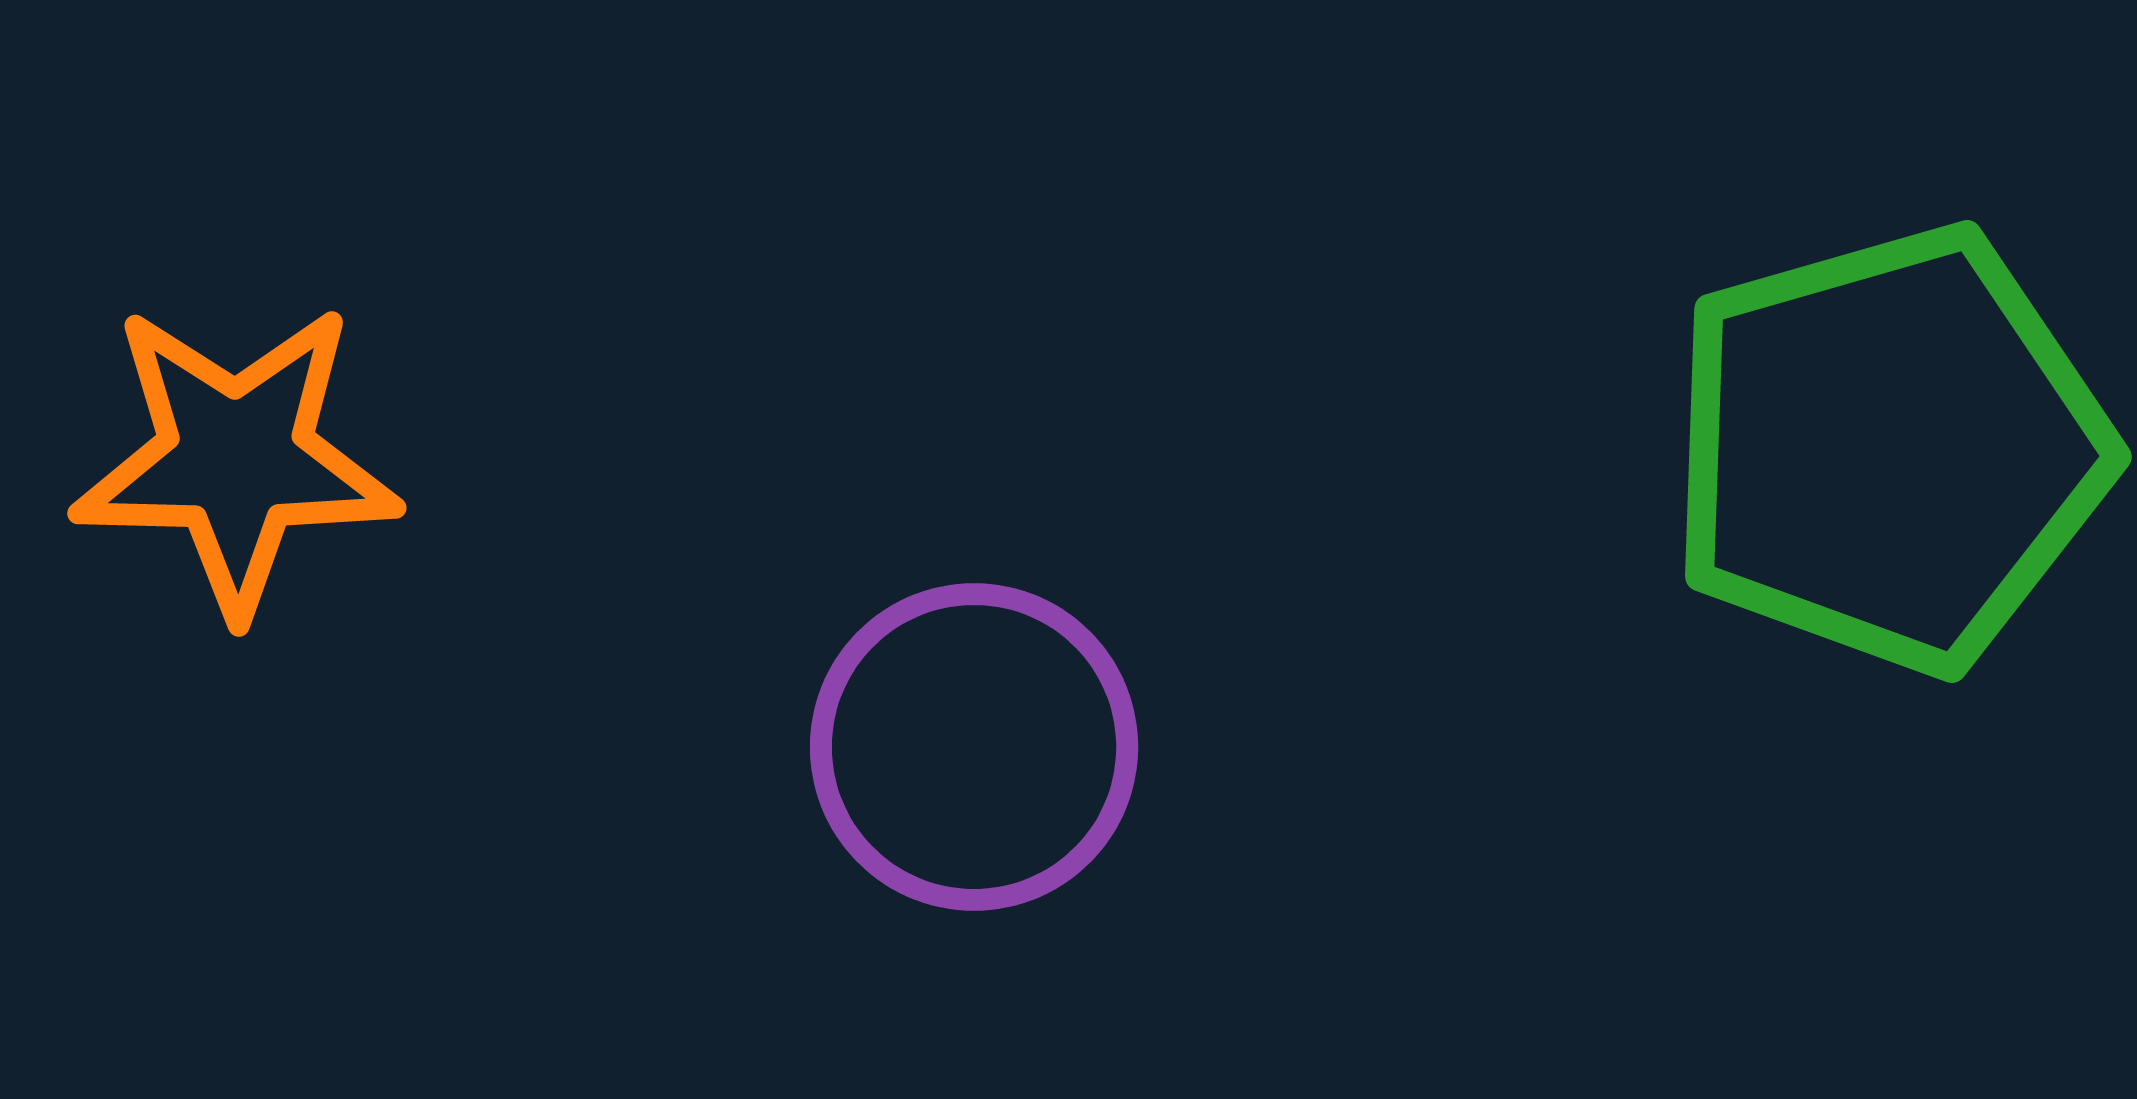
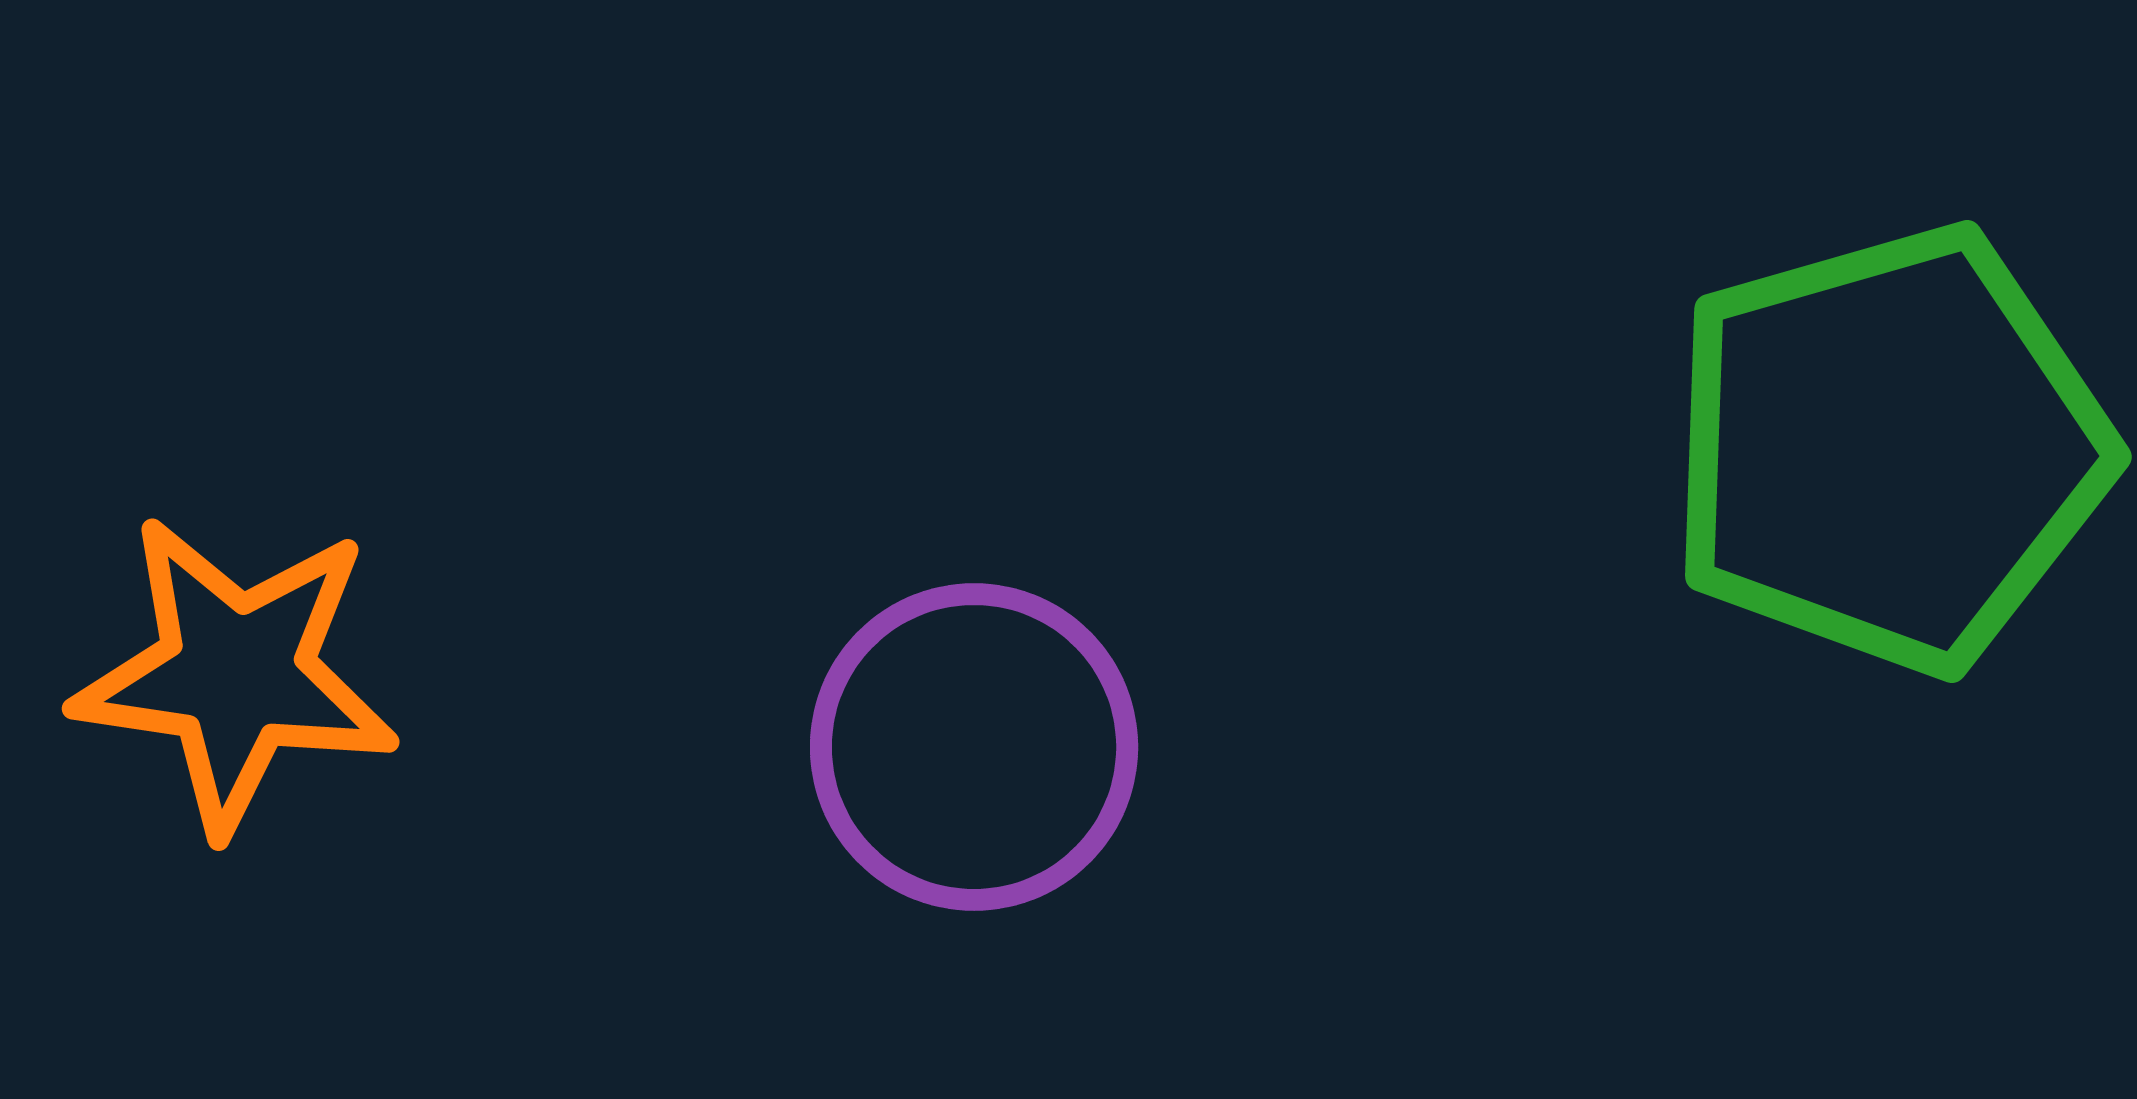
orange star: moved 215 px down; rotated 7 degrees clockwise
